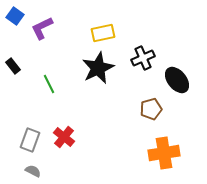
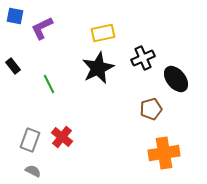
blue square: rotated 24 degrees counterclockwise
black ellipse: moved 1 px left, 1 px up
red cross: moved 2 px left
